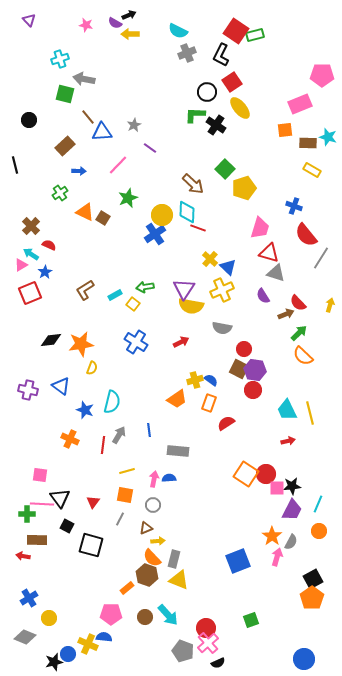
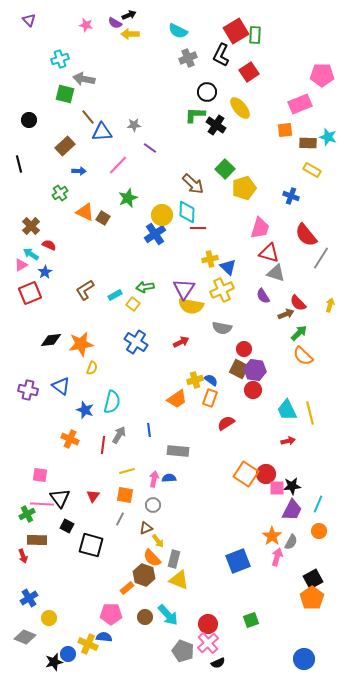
red square at (236, 31): rotated 25 degrees clockwise
green rectangle at (255, 35): rotated 72 degrees counterclockwise
gray cross at (187, 53): moved 1 px right, 5 px down
red square at (232, 82): moved 17 px right, 10 px up
gray star at (134, 125): rotated 24 degrees clockwise
black line at (15, 165): moved 4 px right, 1 px up
blue cross at (294, 206): moved 3 px left, 10 px up
red line at (198, 228): rotated 21 degrees counterclockwise
yellow cross at (210, 259): rotated 35 degrees clockwise
orange rectangle at (209, 403): moved 1 px right, 5 px up
red triangle at (93, 502): moved 6 px up
green cross at (27, 514): rotated 28 degrees counterclockwise
yellow arrow at (158, 541): rotated 56 degrees clockwise
red arrow at (23, 556): rotated 120 degrees counterclockwise
brown hexagon at (147, 575): moved 3 px left
red circle at (206, 628): moved 2 px right, 4 px up
